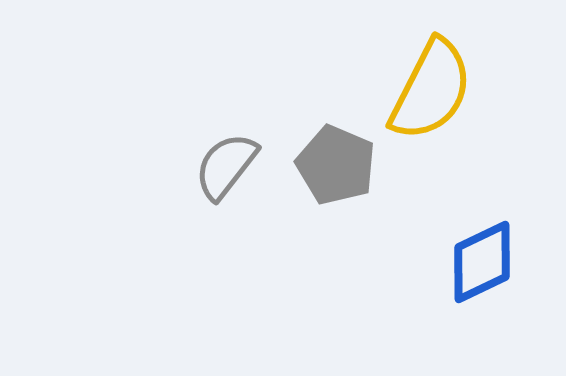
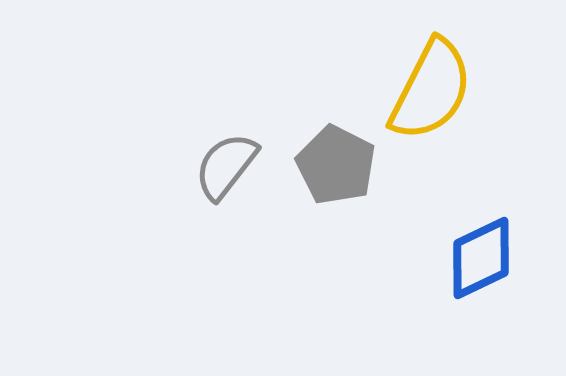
gray pentagon: rotated 4 degrees clockwise
blue diamond: moved 1 px left, 4 px up
